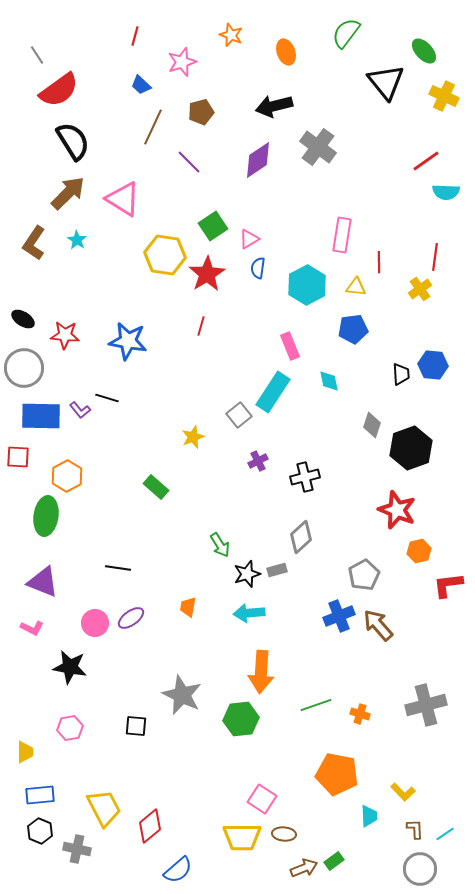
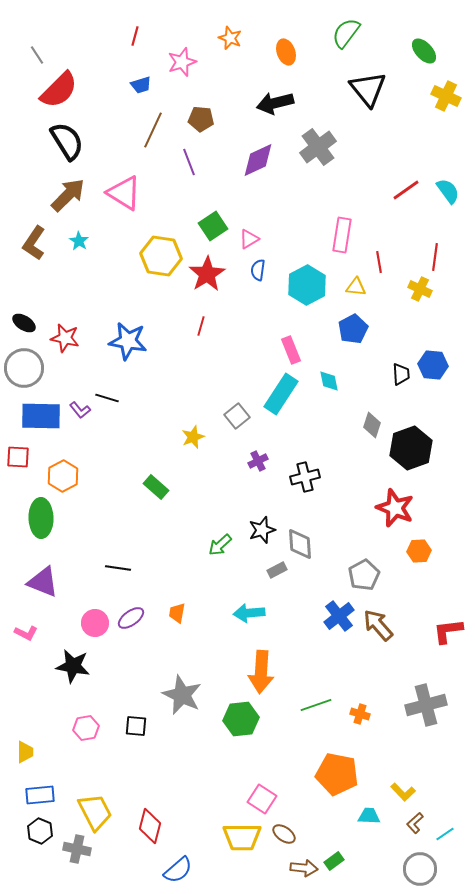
orange star at (231, 35): moved 1 px left, 3 px down
black triangle at (386, 82): moved 18 px left, 7 px down
blue trapezoid at (141, 85): rotated 60 degrees counterclockwise
red semicircle at (59, 90): rotated 9 degrees counterclockwise
yellow cross at (444, 96): moved 2 px right
black arrow at (274, 106): moved 1 px right, 3 px up
brown pentagon at (201, 112): moved 7 px down; rotated 20 degrees clockwise
brown line at (153, 127): moved 3 px down
black semicircle at (73, 141): moved 6 px left
gray cross at (318, 147): rotated 18 degrees clockwise
purple diamond at (258, 160): rotated 9 degrees clockwise
red line at (426, 161): moved 20 px left, 29 px down
purple line at (189, 162): rotated 24 degrees clockwise
cyan semicircle at (446, 192): moved 2 px right, 1 px up; rotated 128 degrees counterclockwise
brown arrow at (68, 193): moved 2 px down
pink triangle at (123, 199): moved 1 px right, 6 px up
cyan star at (77, 240): moved 2 px right, 1 px down
yellow hexagon at (165, 255): moved 4 px left, 1 px down
red line at (379, 262): rotated 10 degrees counterclockwise
blue semicircle at (258, 268): moved 2 px down
yellow cross at (420, 289): rotated 30 degrees counterclockwise
black ellipse at (23, 319): moved 1 px right, 4 px down
blue pentagon at (353, 329): rotated 20 degrees counterclockwise
red star at (65, 335): moved 3 px down; rotated 8 degrees clockwise
pink rectangle at (290, 346): moved 1 px right, 4 px down
cyan rectangle at (273, 392): moved 8 px right, 2 px down
gray square at (239, 415): moved 2 px left, 1 px down
orange hexagon at (67, 476): moved 4 px left
red star at (397, 510): moved 2 px left, 2 px up
green ellipse at (46, 516): moved 5 px left, 2 px down; rotated 9 degrees counterclockwise
gray diamond at (301, 537): moved 1 px left, 7 px down; rotated 52 degrees counterclockwise
green arrow at (220, 545): rotated 80 degrees clockwise
orange hexagon at (419, 551): rotated 10 degrees clockwise
gray rectangle at (277, 570): rotated 12 degrees counterclockwise
black star at (247, 574): moved 15 px right, 44 px up
red L-shape at (448, 585): moved 46 px down
orange trapezoid at (188, 607): moved 11 px left, 6 px down
blue cross at (339, 616): rotated 16 degrees counterclockwise
pink L-shape at (32, 628): moved 6 px left, 5 px down
black star at (70, 667): moved 3 px right, 1 px up
pink hexagon at (70, 728): moved 16 px right
yellow trapezoid at (104, 808): moved 9 px left, 4 px down
cyan trapezoid at (369, 816): rotated 85 degrees counterclockwise
red diamond at (150, 826): rotated 36 degrees counterclockwise
brown L-shape at (415, 829): moved 6 px up; rotated 130 degrees counterclockwise
brown ellipse at (284, 834): rotated 30 degrees clockwise
brown arrow at (304, 868): rotated 28 degrees clockwise
